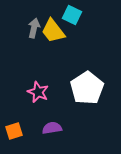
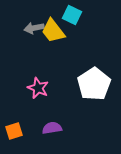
gray arrow: rotated 114 degrees counterclockwise
white pentagon: moved 7 px right, 4 px up
pink star: moved 4 px up
